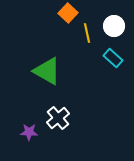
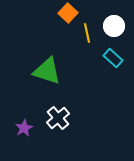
green triangle: rotated 12 degrees counterclockwise
purple star: moved 5 px left, 4 px up; rotated 30 degrees counterclockwise
